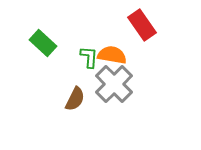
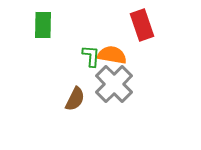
red rectangle: rotated 16 degrees clockwise
green rectangle: moved 18 px up; rotated 48 degrees clockwise
green L-shape: moved 2 px right, 1 px up
